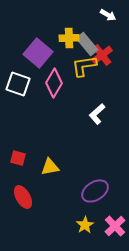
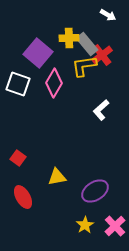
white L-shape: moved 4 px right, 4 px up
red square: rotated 21 degrees clockwise
yellow triangle: moved 7 px right, 10 px down
